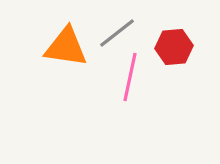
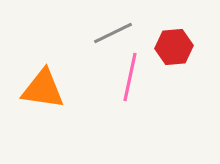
gray line: moved 4 px left; rotated 12 degrees clockwise
orange triangle: moved 23 px left, 42 px down
